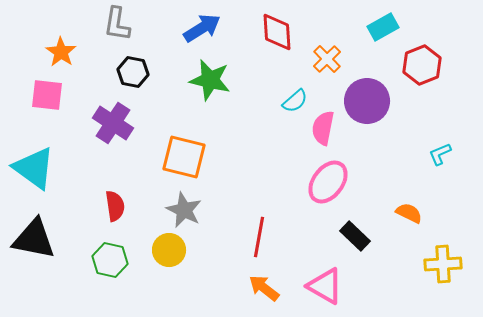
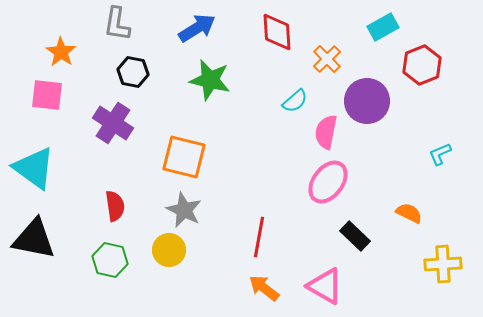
blue arrow: moved 5 px left
pink semicircle: moved 3 px right, 4 px down
